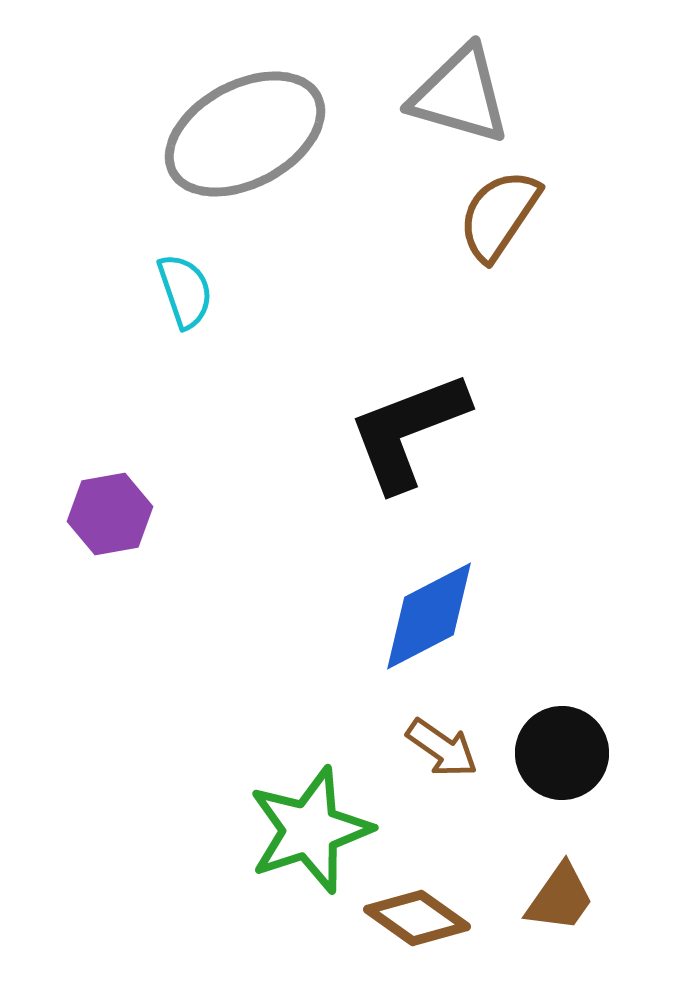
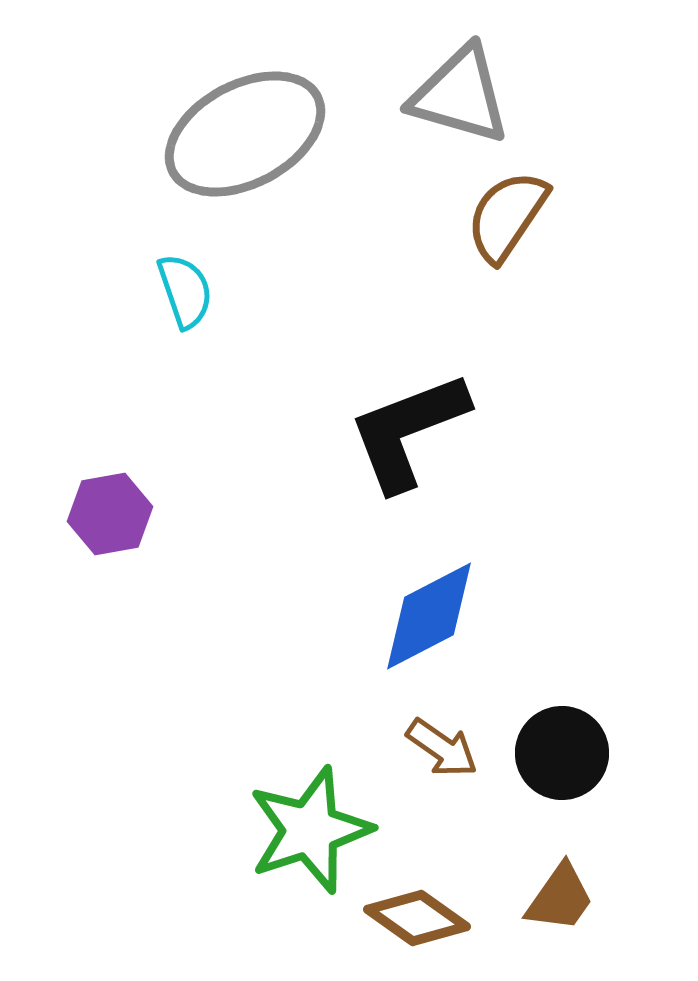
brown semicircle: moved 8 px right, 1 px down
